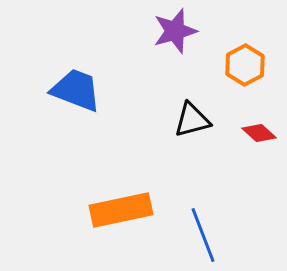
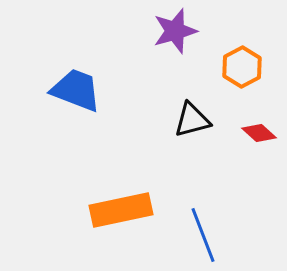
orange hexagon: moved 3 px left, 2 px down
